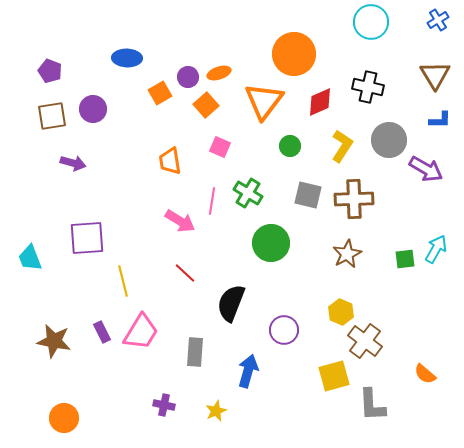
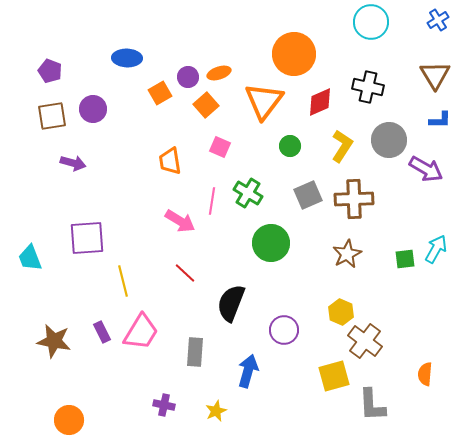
gray square at (308, 195): rotated 36 degrees counterclockwise
orange semicircle at (425, 374): rotated 55 degrees clockwise
orange circle at (64, 418): moved 5 px right, 2 px down
